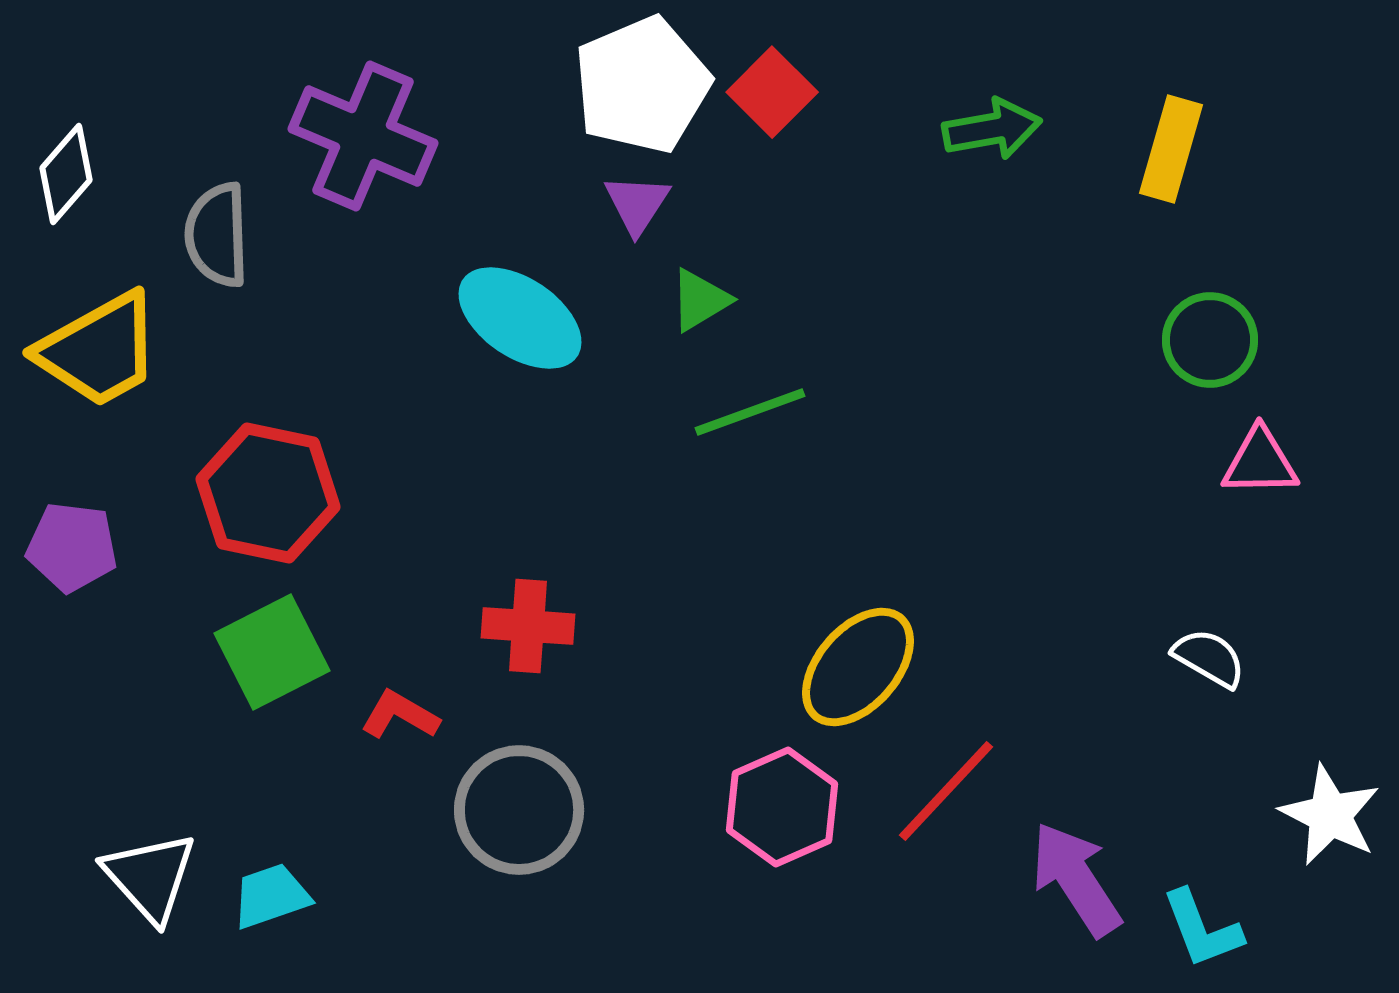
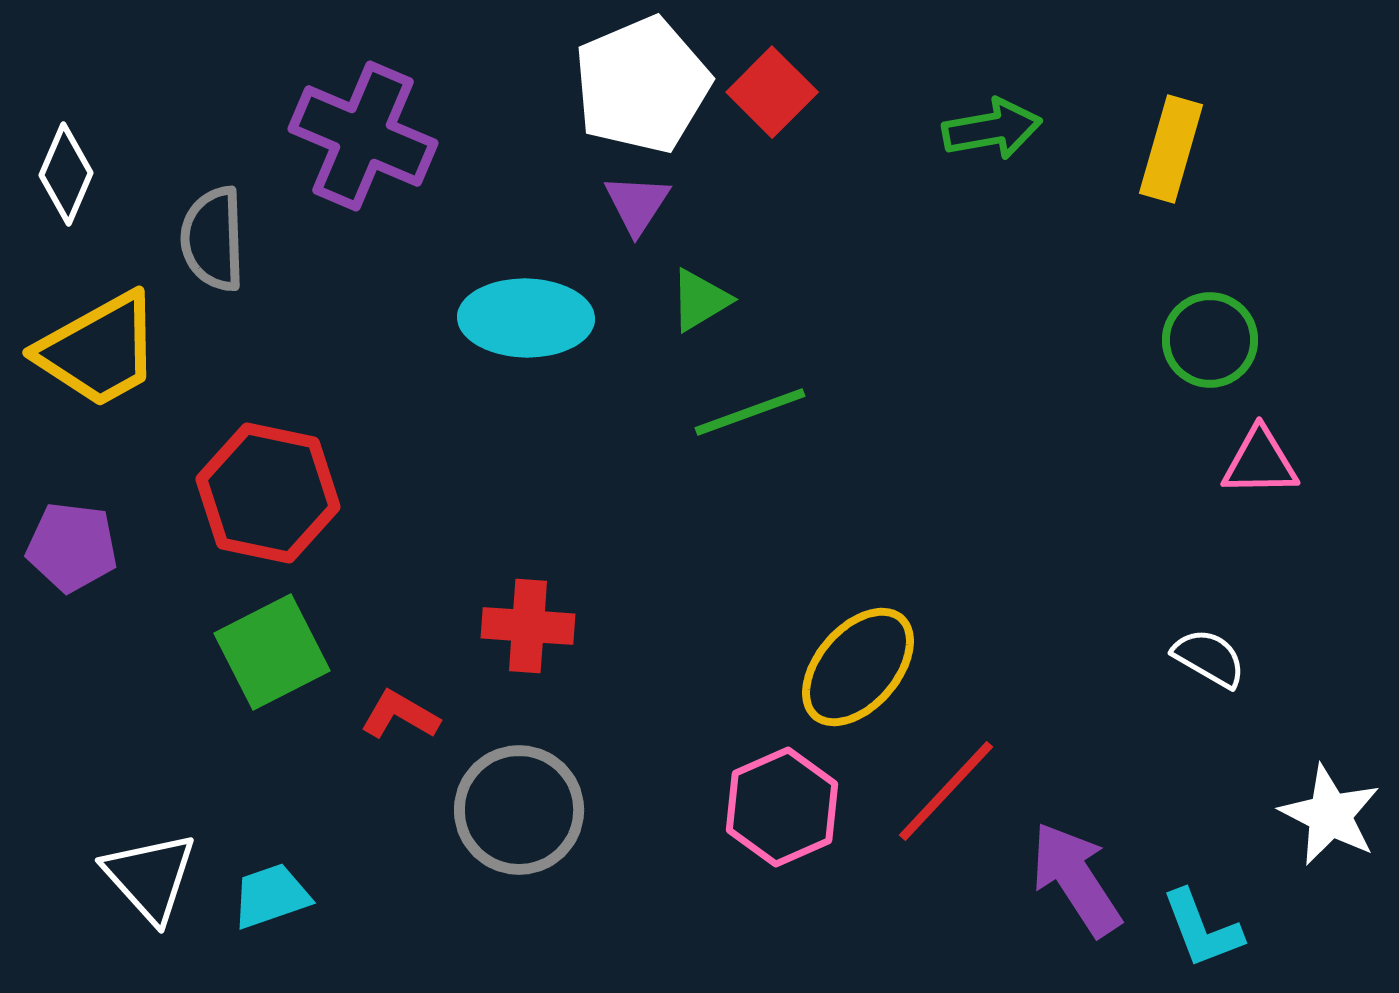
white diamond: rotated 18 degrees counterclockwise
gray semicircle: moved 4 px left, 4 px down
cyan ellipse: moved 6 px right; rotated 33 degrees counterclockwise
